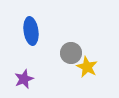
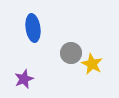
blue ellipse: moved 2 px right, 3 px up
yellow star: moved 5 px right, 3 px up
